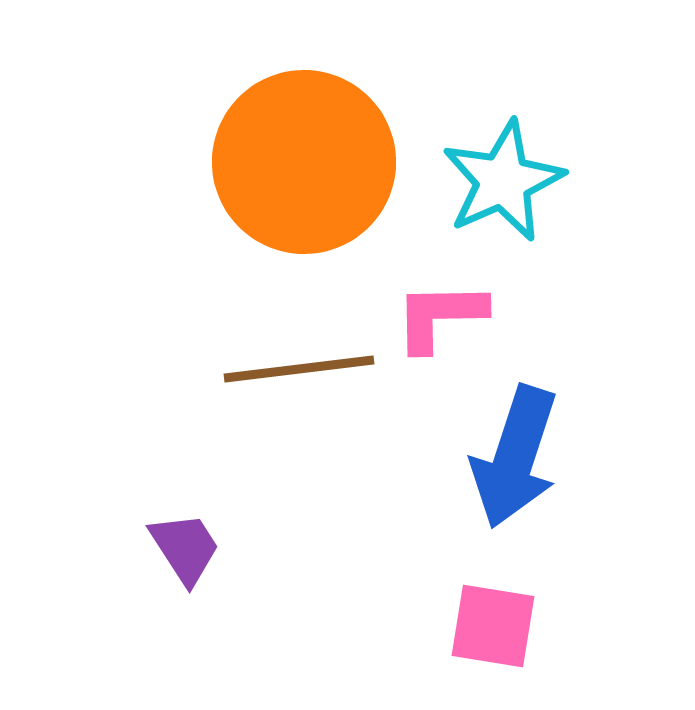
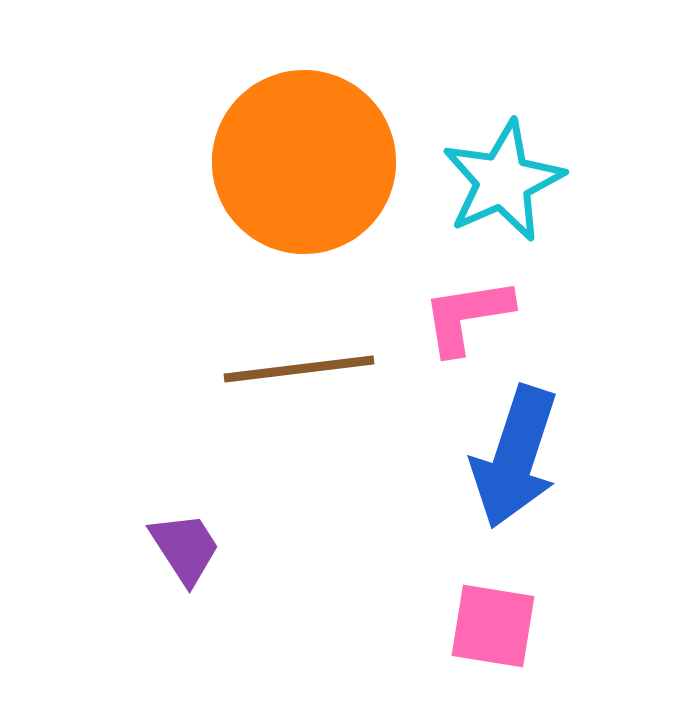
pink L-shape: moved 27 px right; rotated 8 degrees counterclockwise
